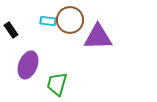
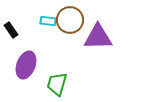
purple ellipse: moved 2 px left
